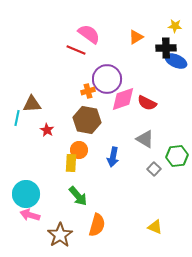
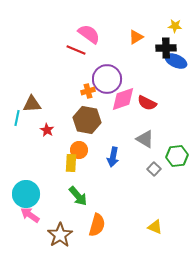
pink arrow: rotated 18 degrees clockwise
